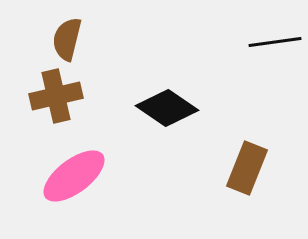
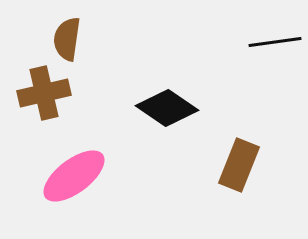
brown semicircle: rotated 6 degrees counterclockwise
brown cross: moved 12 px left, 3 px up
brown rectangle: moved 8 px left, 3 px up
